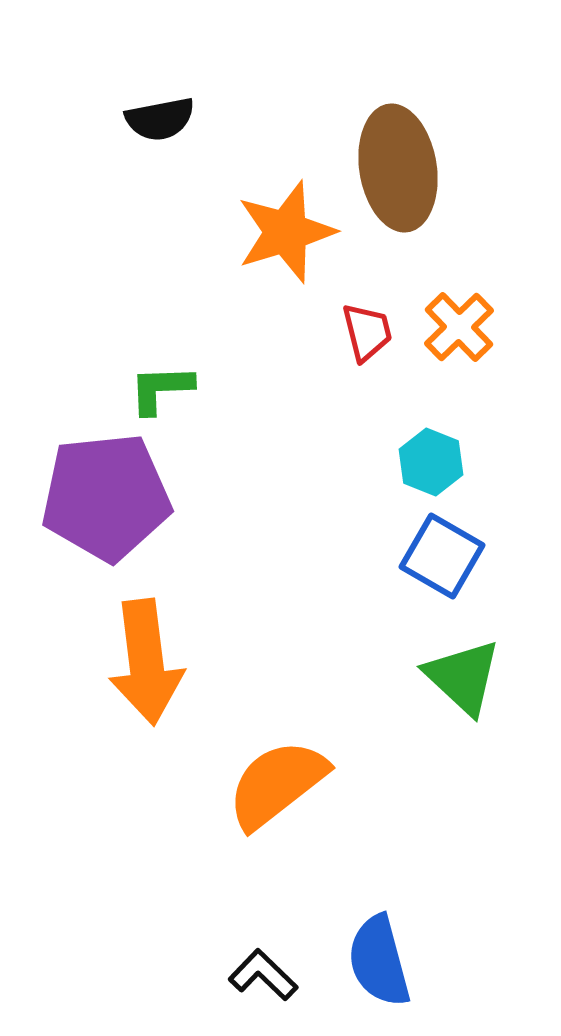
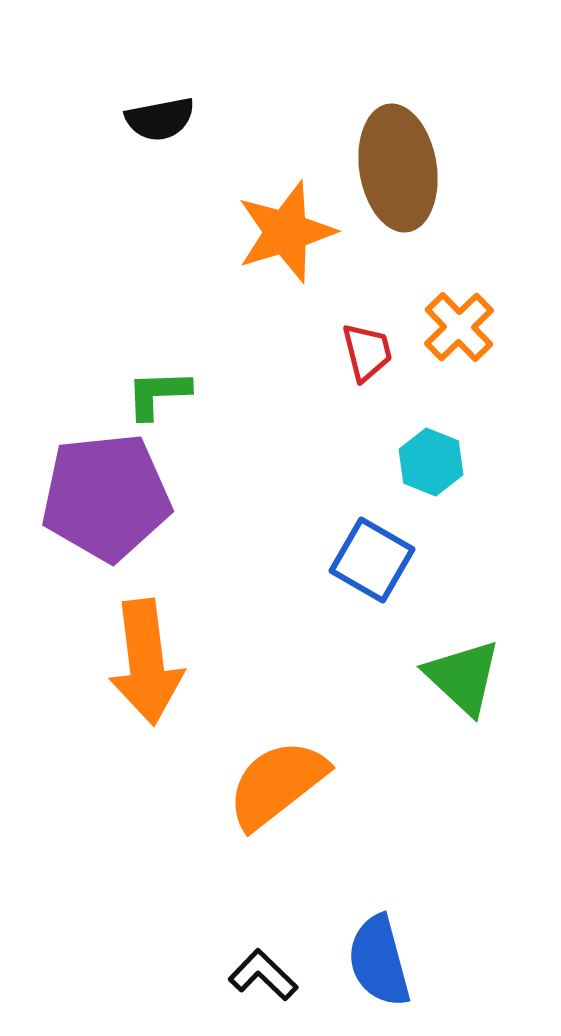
red trapezoid: moved 20 px down
green L-shape: moved 3 px left, 5 px down
blue square: moved 70 px left, 4 px down
